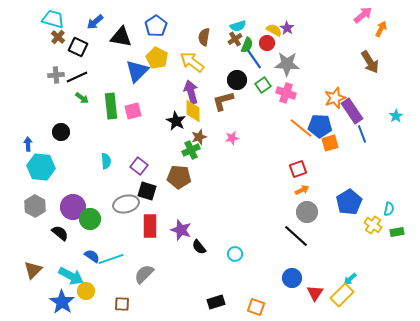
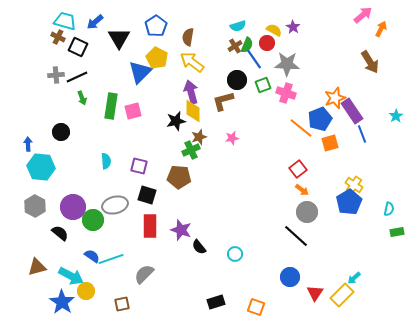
cyan trapezoid at (53, 19): moved 12 px right, 2 px down
purple star at (287, 28): moved 6 px right, 1 px up
brown cross at (58, 37): rotated 16 degrees counterclockwise
black triangle at (121, 37): moved 2 px left, 1 px down; rotated 50 degrees clockwise
brown semicircle at (204, 37): moved 16 px left
brown cross at (235, 39): moved 7 px down
blue triangle at (137, 71): moved 3 px right, 1 px down
green square at (263, 85): rotated 14 degrees clockwise
green arrow at (82, 98): rotated 32 degrees clockwise
green rectangle at (111, 106): rotated 15 degrees clockwise
black star at (176, 121): rotated 30 degrees clockwise
blue pentagon at (320, 126): moved 7 px up; rotated 25 degrees counterclockwise
purple square at (139, 166): rotated 24 degrees counterclockwise
red square at (298, 169): rotated 18 degrees counterclockwise
orange arrow at (302, 190): rotated 64 degrees clockwise
black square at (147, 191): moved 4 px down
gray ellipse at (126, 204): moved 11 px left, 1 px down
green circle at (90, 219): moved 3 px right, 1 px down
yellow cross at (373, 225): moved 19 px left, 40 px up
brown triangle at (33, 270): moved 4 px right, 3 px up; rotated 30 degrees clockwise
blue circle at (292, 278): moved 2 px left, 1 px up
cyan arrow at (350, 279): moved 4 px right, 1 px up
brown square at (122, 304): rotated 14 degrees counterclockwise
